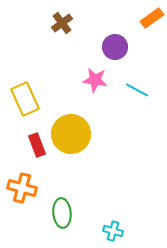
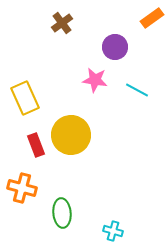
yellow rectangle: moved 1 px up
yellow circle: moved 1 px down
red rectangle: moved 1 px left
